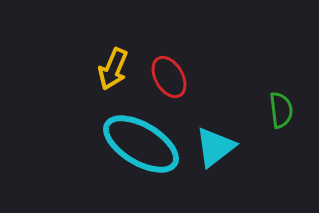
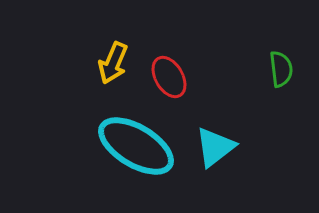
yellow arrow: moved 6 px up
green semicircle: moved 41 px up
cyan ellipse: moved 5 px left, 2 px down
